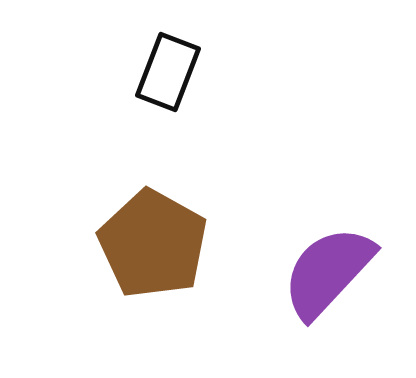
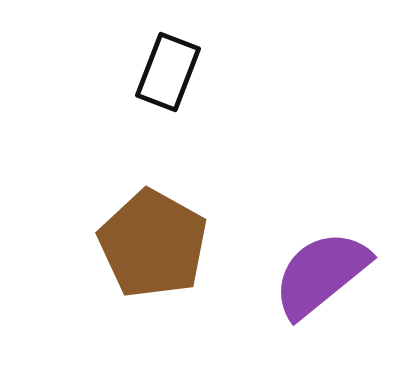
purple semicircle: moved 7 px left, 2 px down; rotated 8 degrees clockwise
